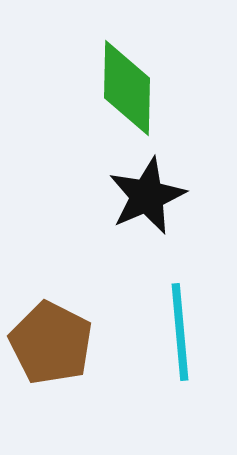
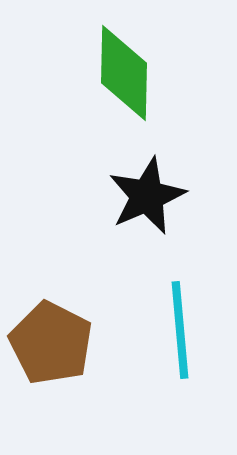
green diamond: moved 3 px left, 15 px up
cyan line: moved 2 px up
